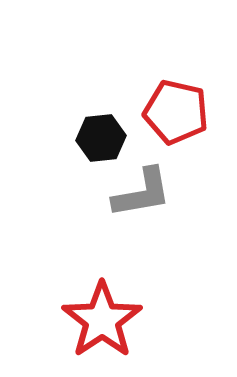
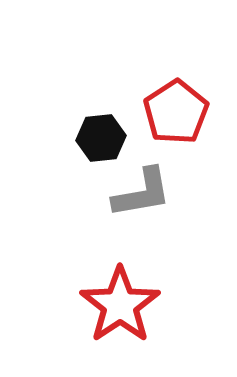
red pentagon: rotated 26 degrees clockwise
red star: moved 18 px right, 15 px up
